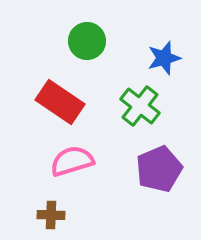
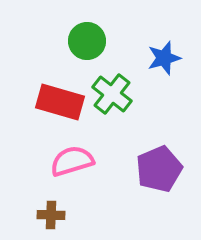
red rectangle: rotated 18 degrees counterclockwise
green cross: moved 28 px left, 12 px up
